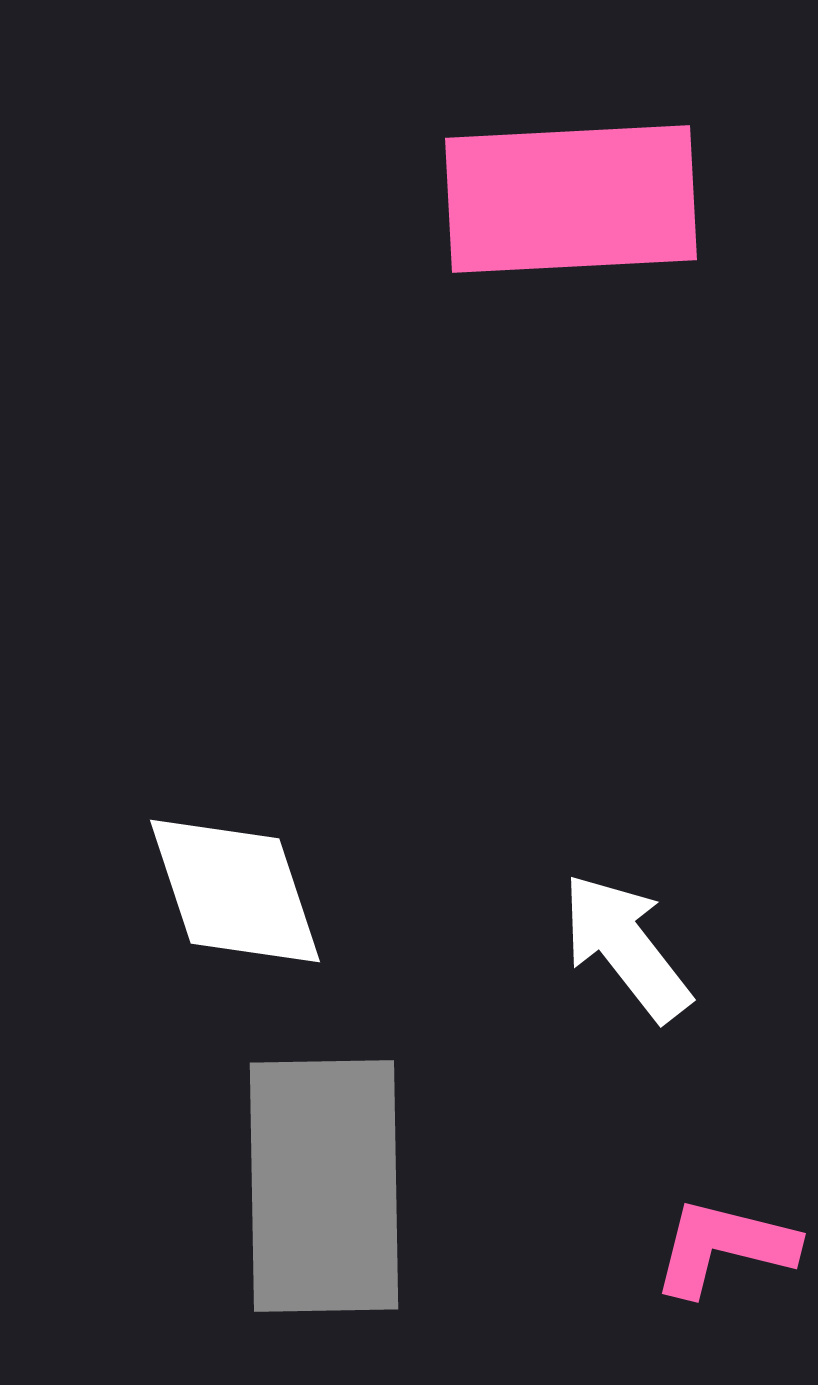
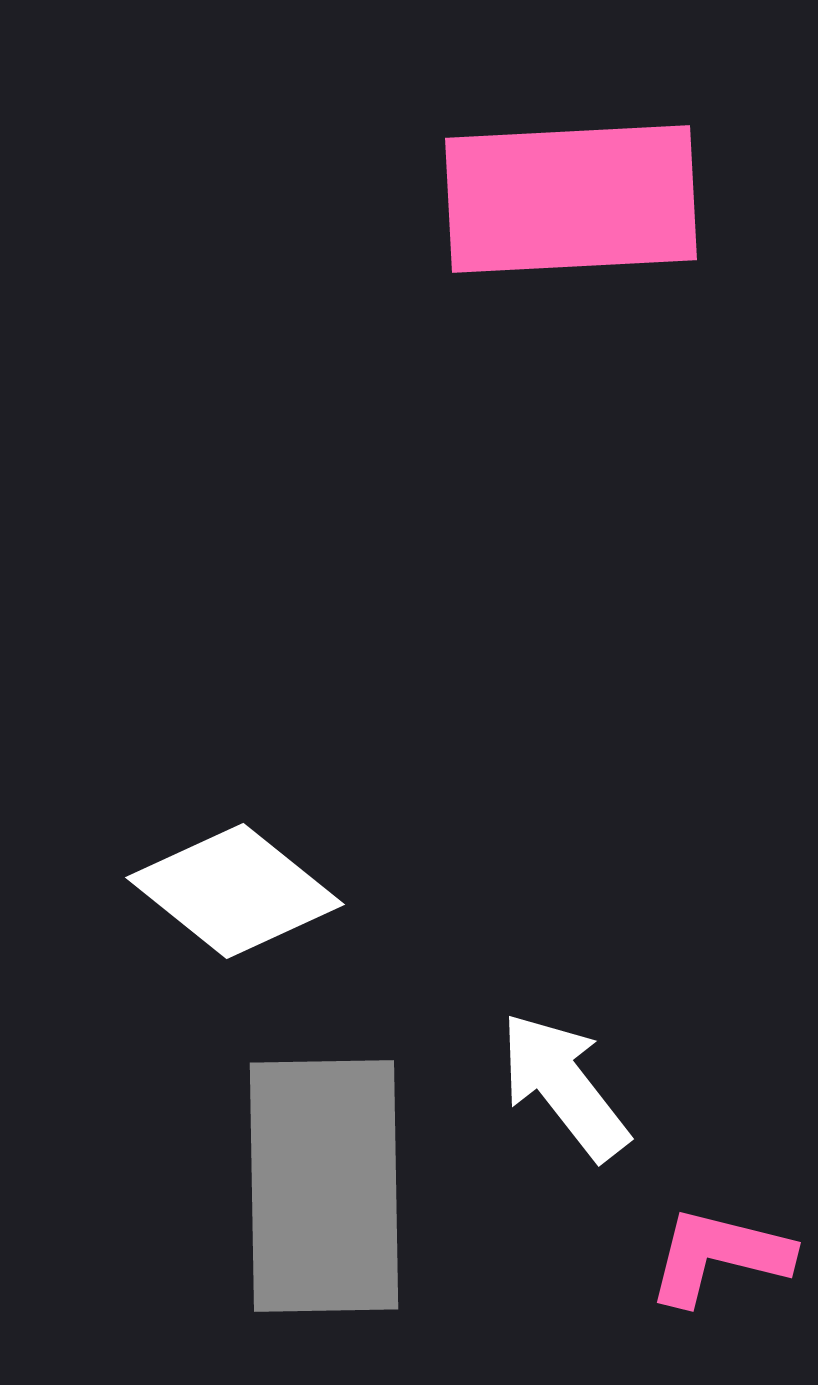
white diamond: rotated 33 degrees counterclockwise
white arrow: moved 62 px left, 139 px down
pink L-shape: moved 5 px left, 9 px down
